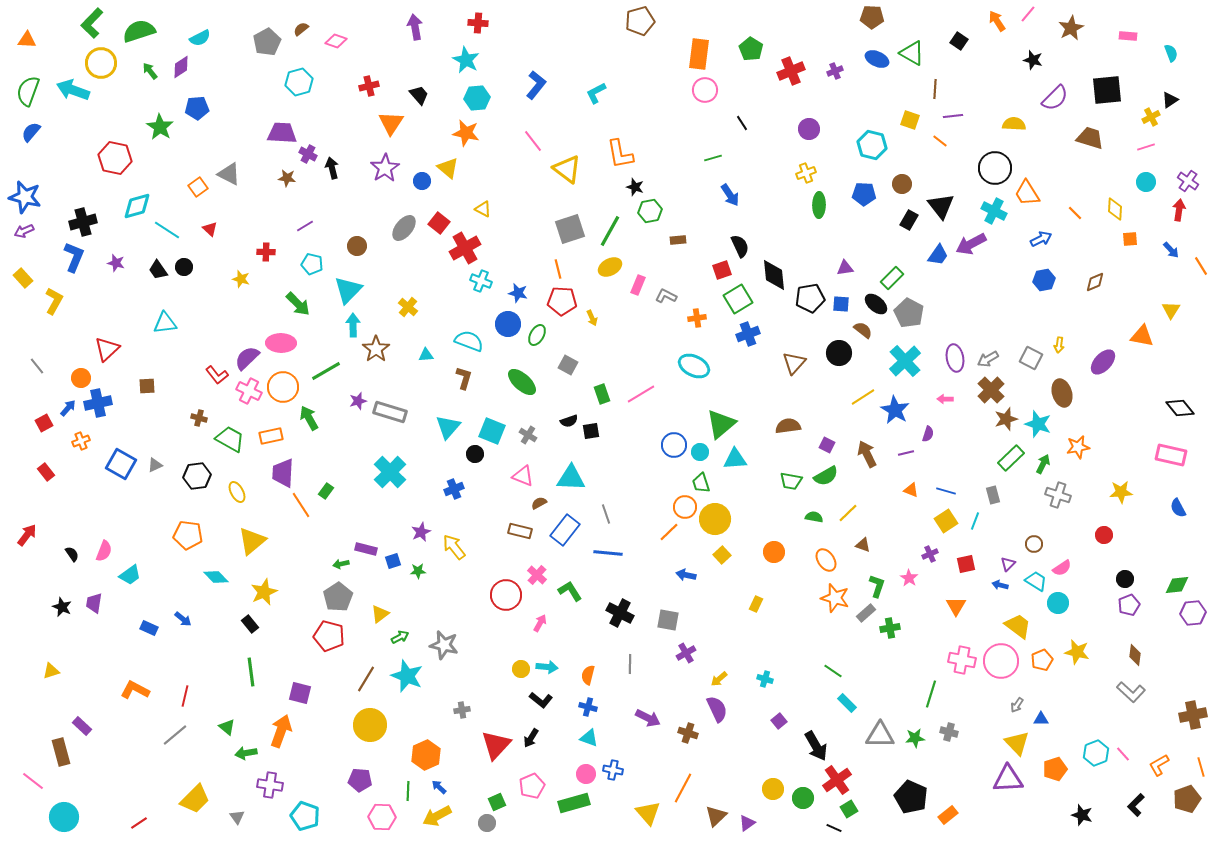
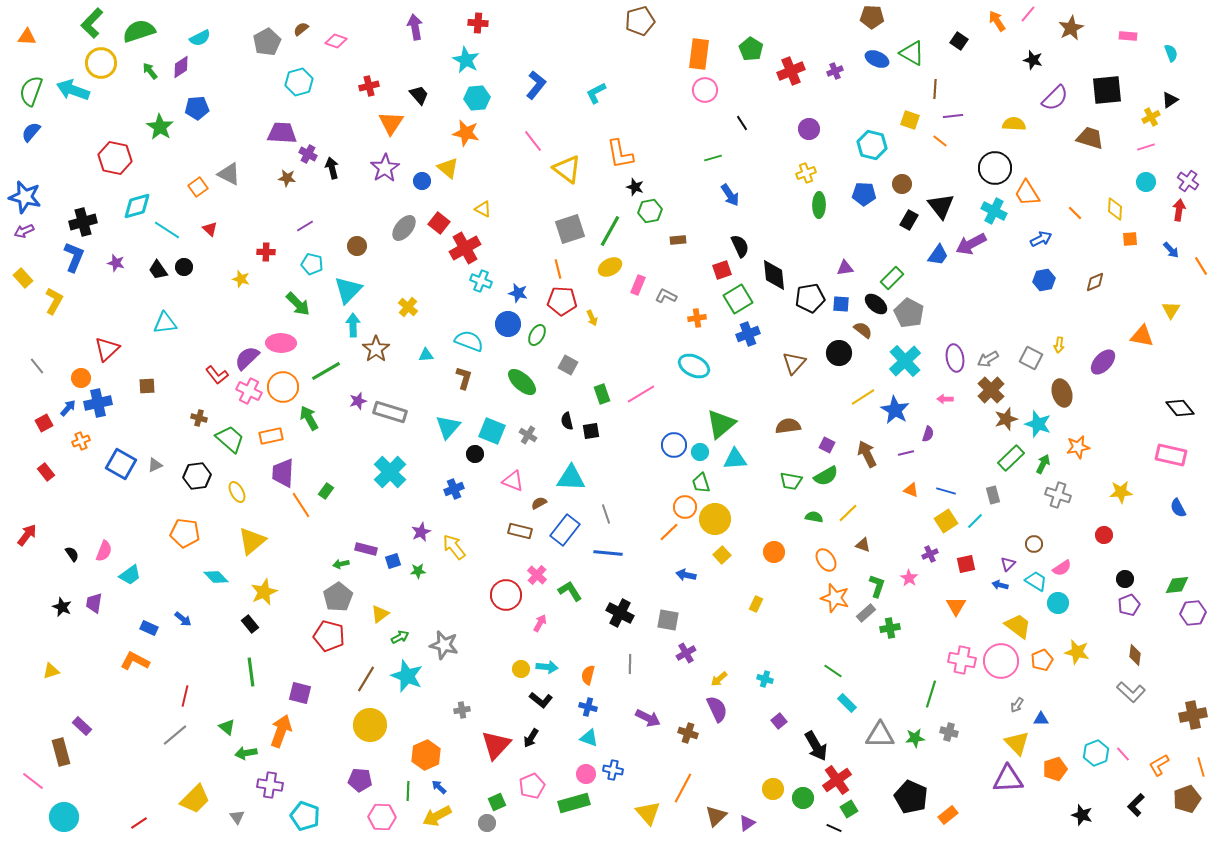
orange triangle at (27, 40): moved 3 px up
green semicircle at (28, 91): moved 3 px right
black semicircle at (569, 421): moved 2 px left; rotated 96 degrees clockwise
green trapezoid at (230, 439): rotated 12 degrees clockwise
pink triangle at (523, 476): moved 10 px left, 5 px down
cyan line at (975, 521): rotated 24 degrees clockwise
orange pentagon at (188, 535): moved 3 px left, 2 px up
orange L-shape at (135, 690): moved 29 px up
